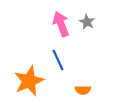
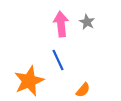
pink arrow: rotated 15 degrees clockwise
orange semicircle: rotated 49 degrees counterclockwise
